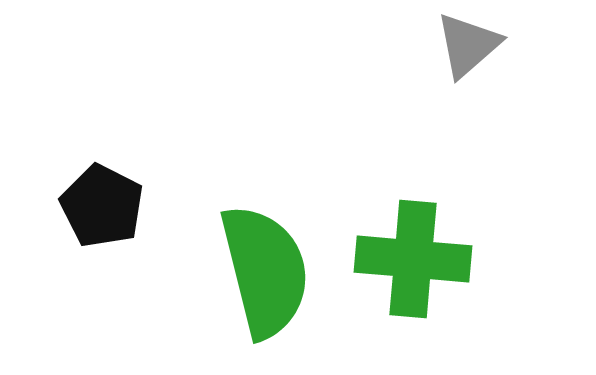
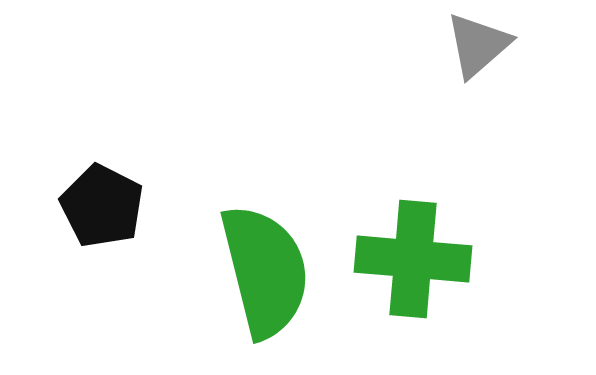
gray triangle: moved 10 px right
